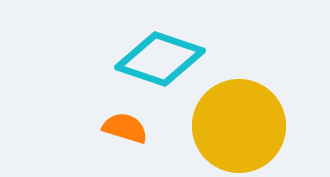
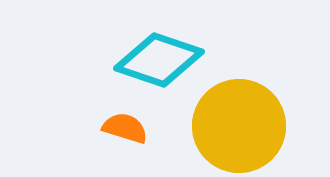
cyan diamond: moved 1 px left, 1 px down
